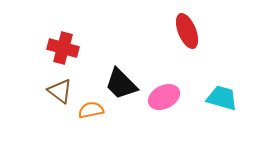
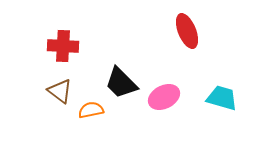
red cross: moved 2 px up; rotated 12 degrees counterclockwise
black trapezoid: moved 1 px up
